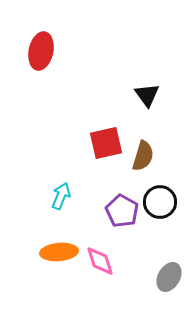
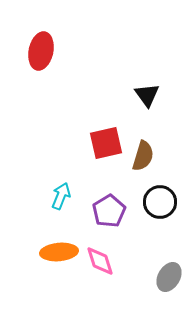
purple pentagon: moved 13 px left; rotated 12 degrees clockwise
